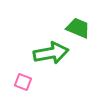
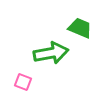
green trapezoid: moved 2 px right
